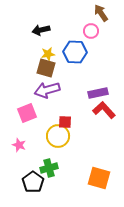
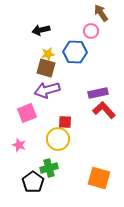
yellow circle: moved 3 px down
